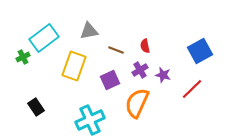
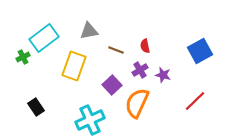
purple square: moved 2 px right, 5 px down; rotated 18 degrees counterclockwise
red line: moved 3 px right, 12 px down
